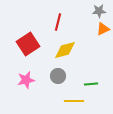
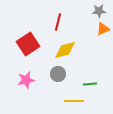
gray circle: moved 2 px up
green line: moved 1 px left
